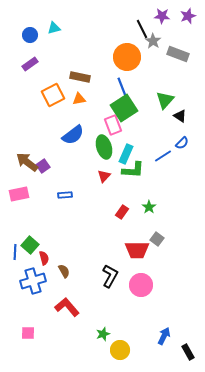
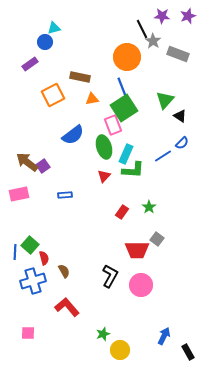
blue circle at (30, 35): moved 15 px right, 7 px down
orange triangle at (79, 99): moved 13 px right
